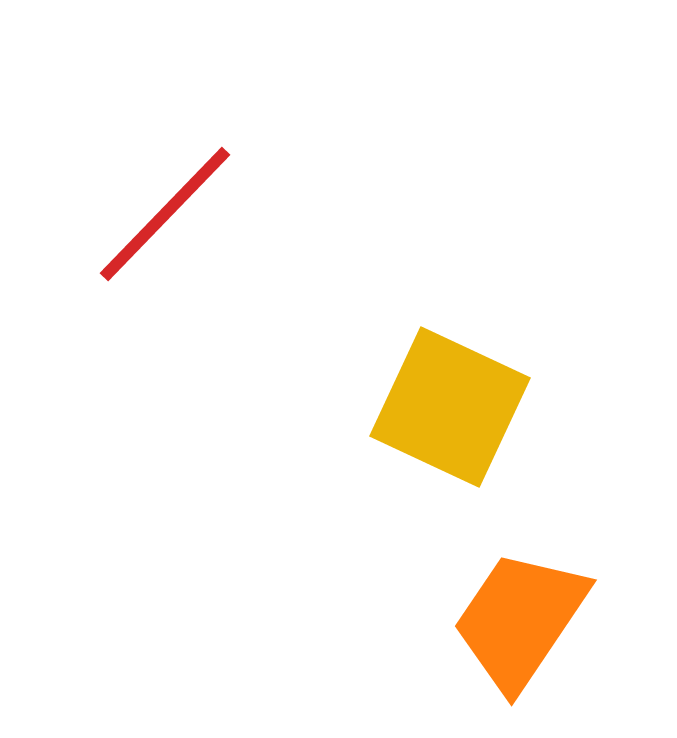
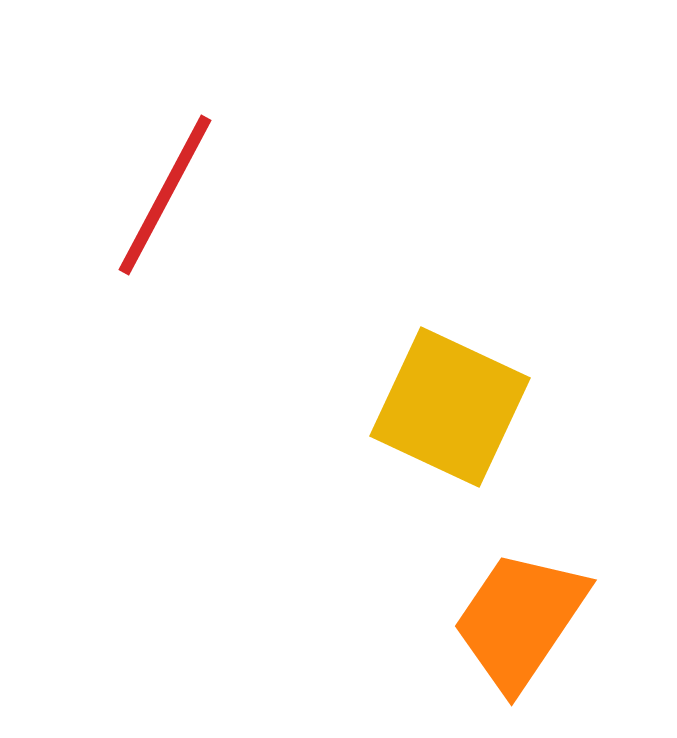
red line: moved 19 px up; rotated 16 degrees counterclockwise
